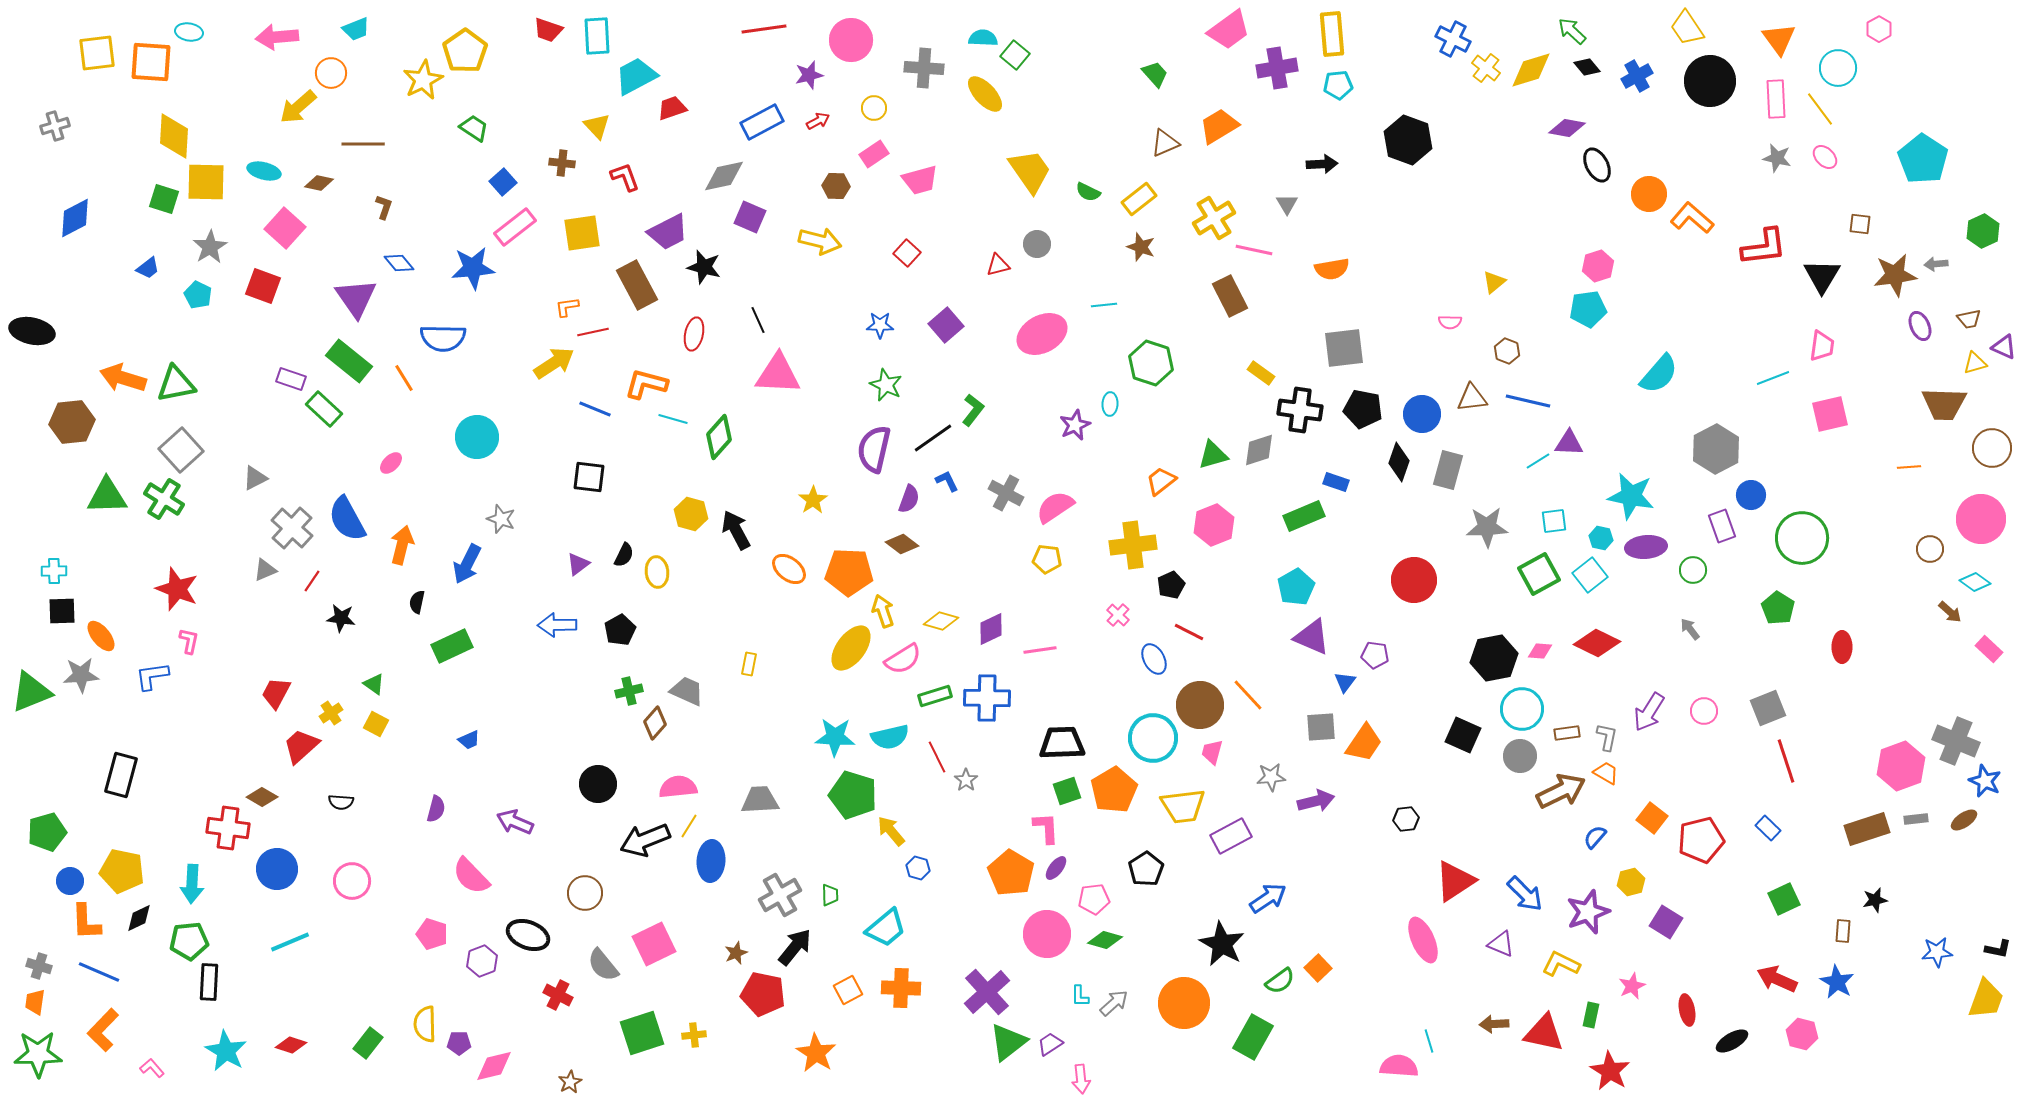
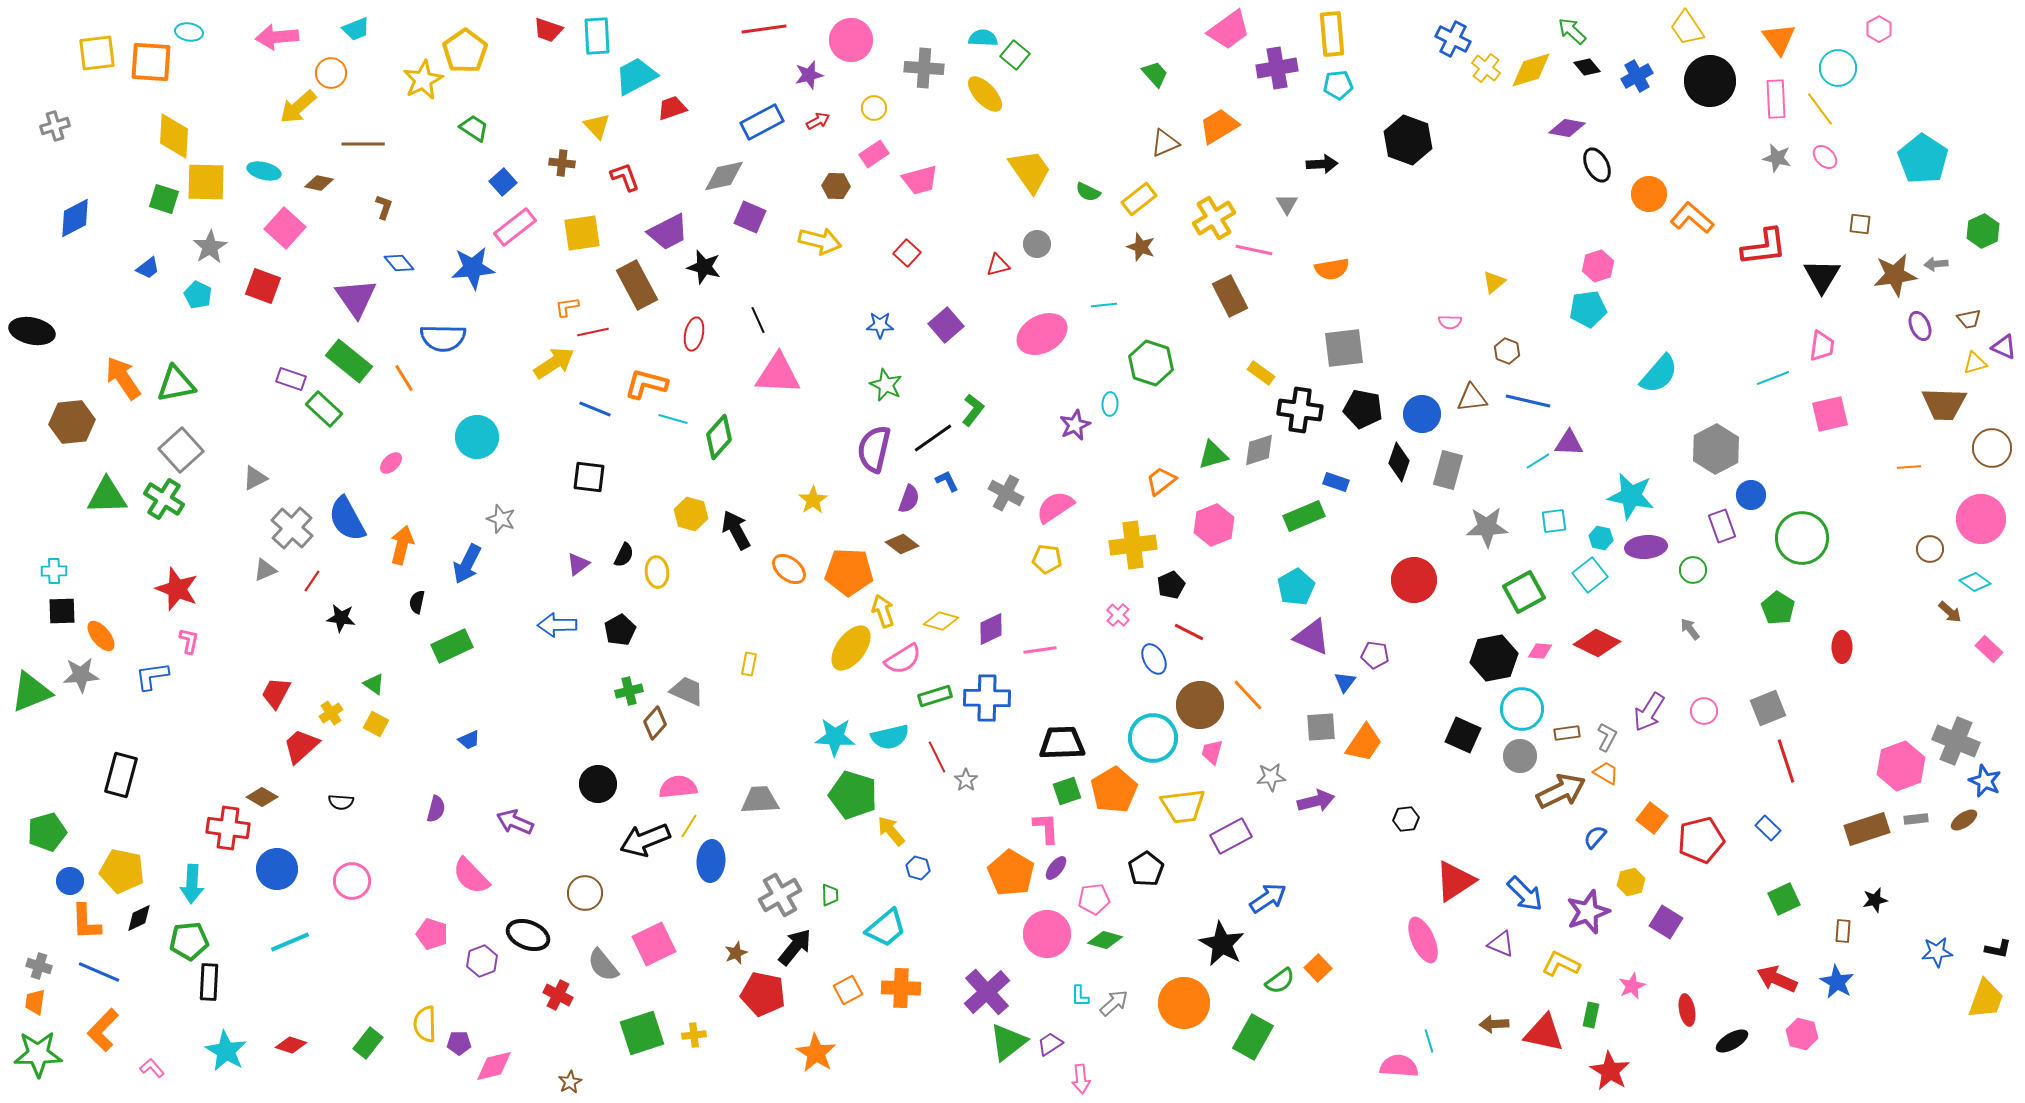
orange arrow at (123, 378): rotated 39 degrees clockwise
green square at (1539, 574): moved 15 px left, 18 px down
gray L-shape at (1607, 737): rotated 16 degrees clockwise
